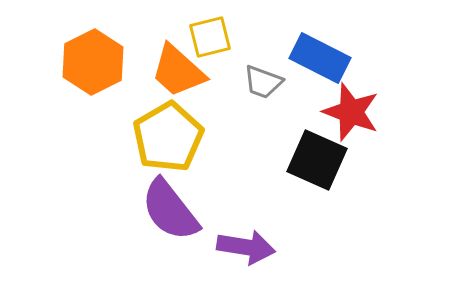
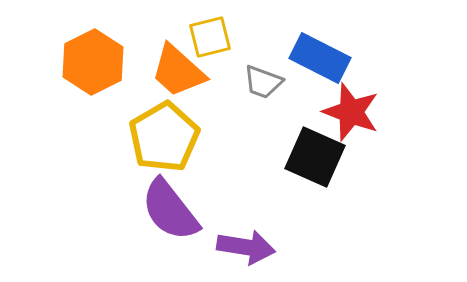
yellow pentagon: moved 4 px left
black square: moved 2 px left, 3 px up
